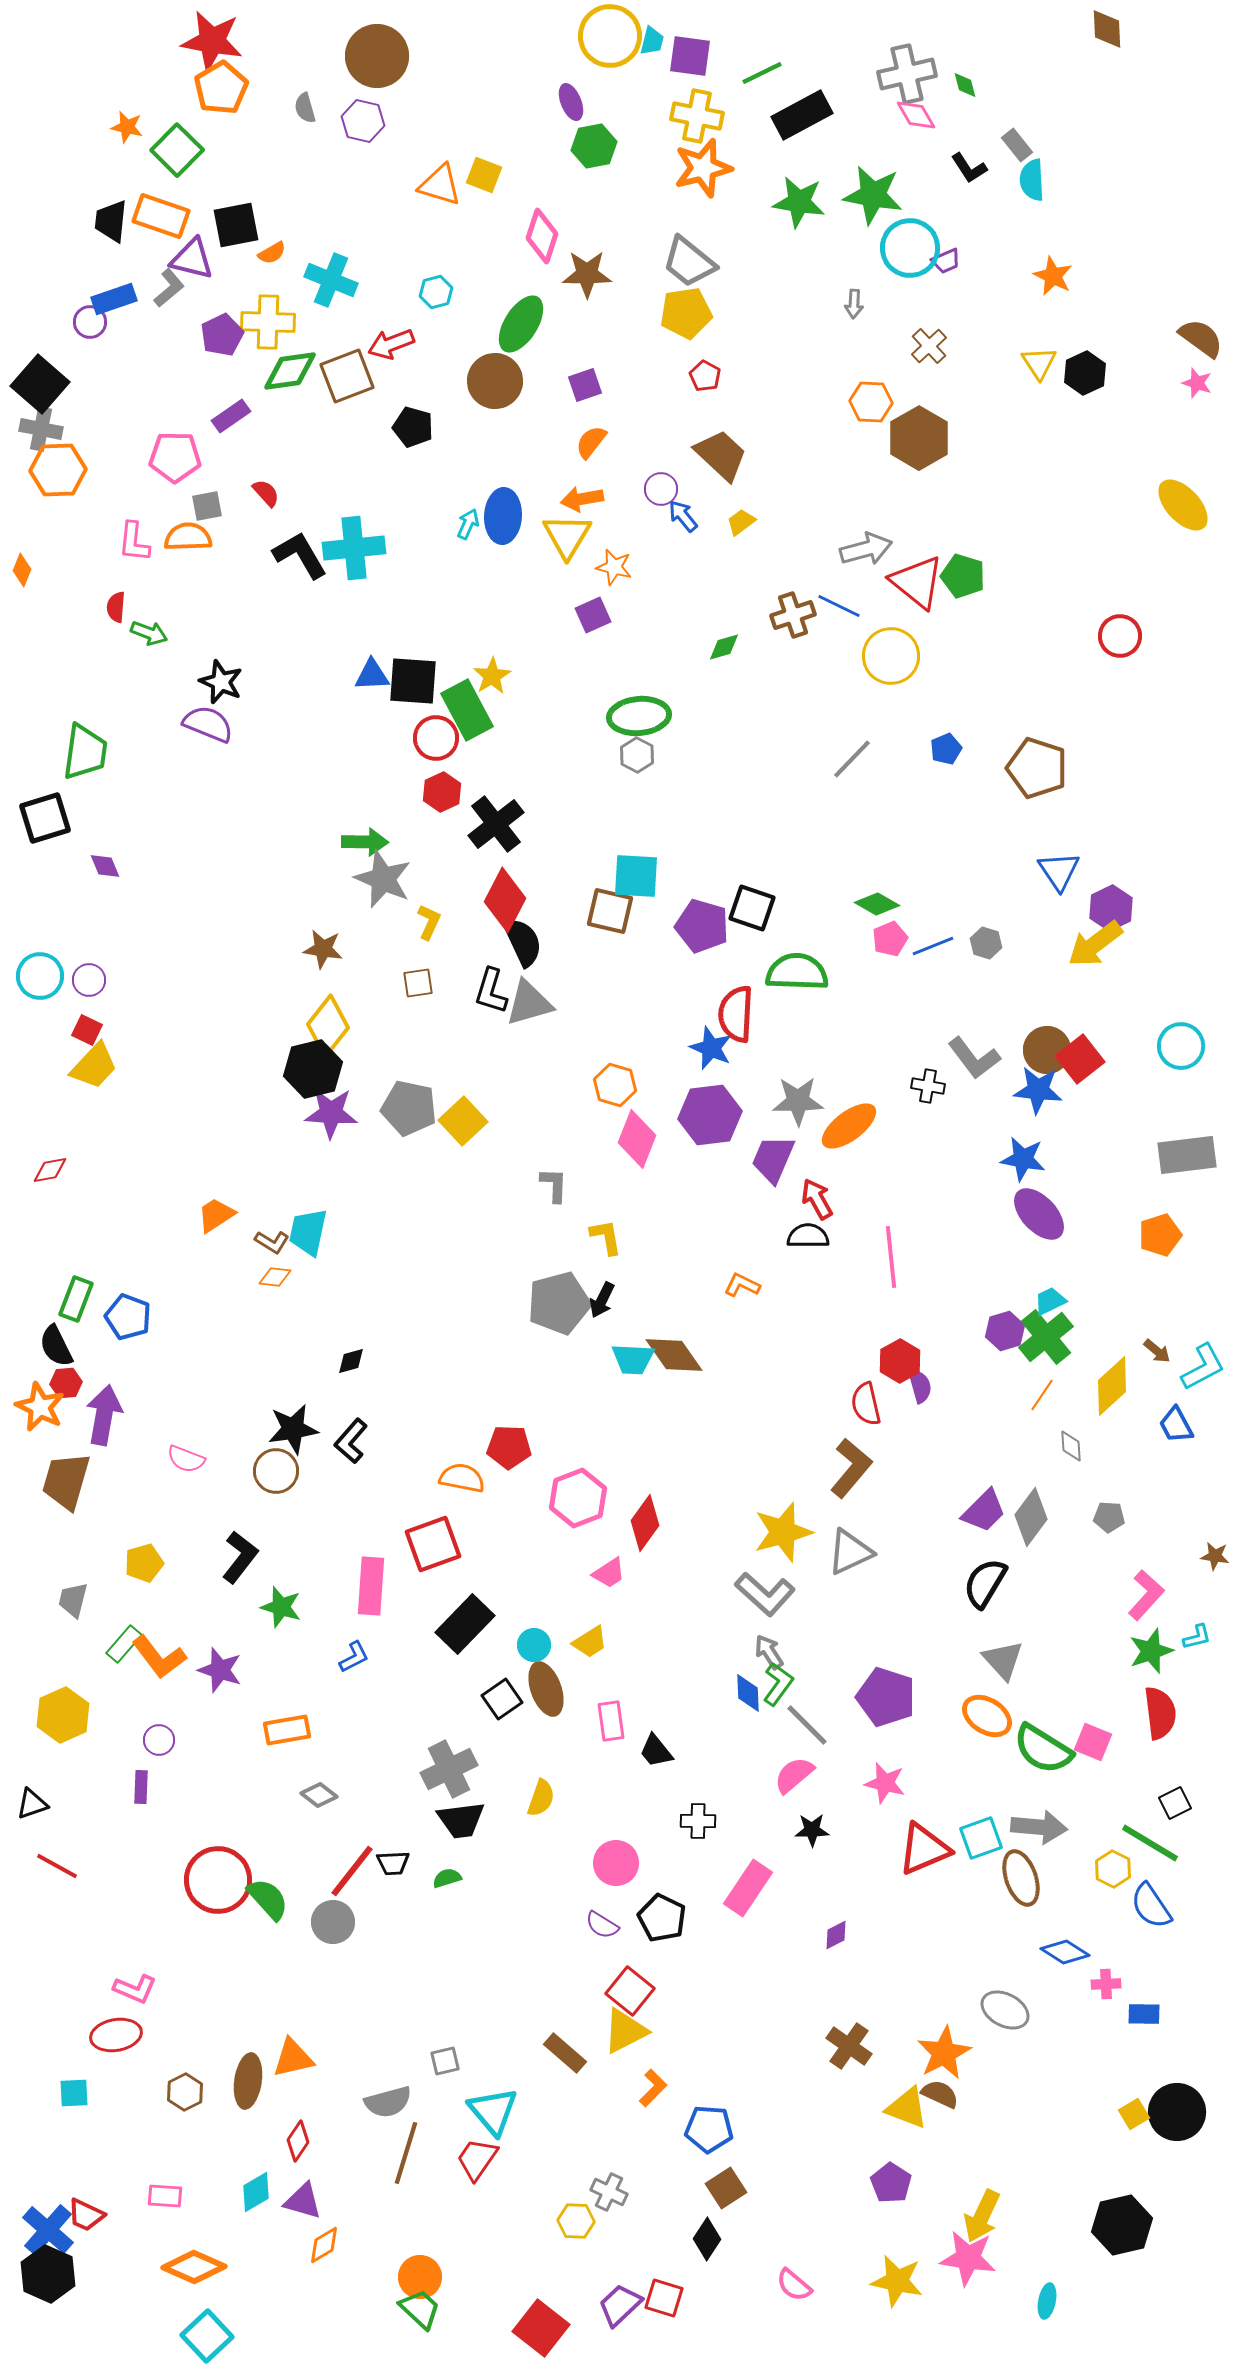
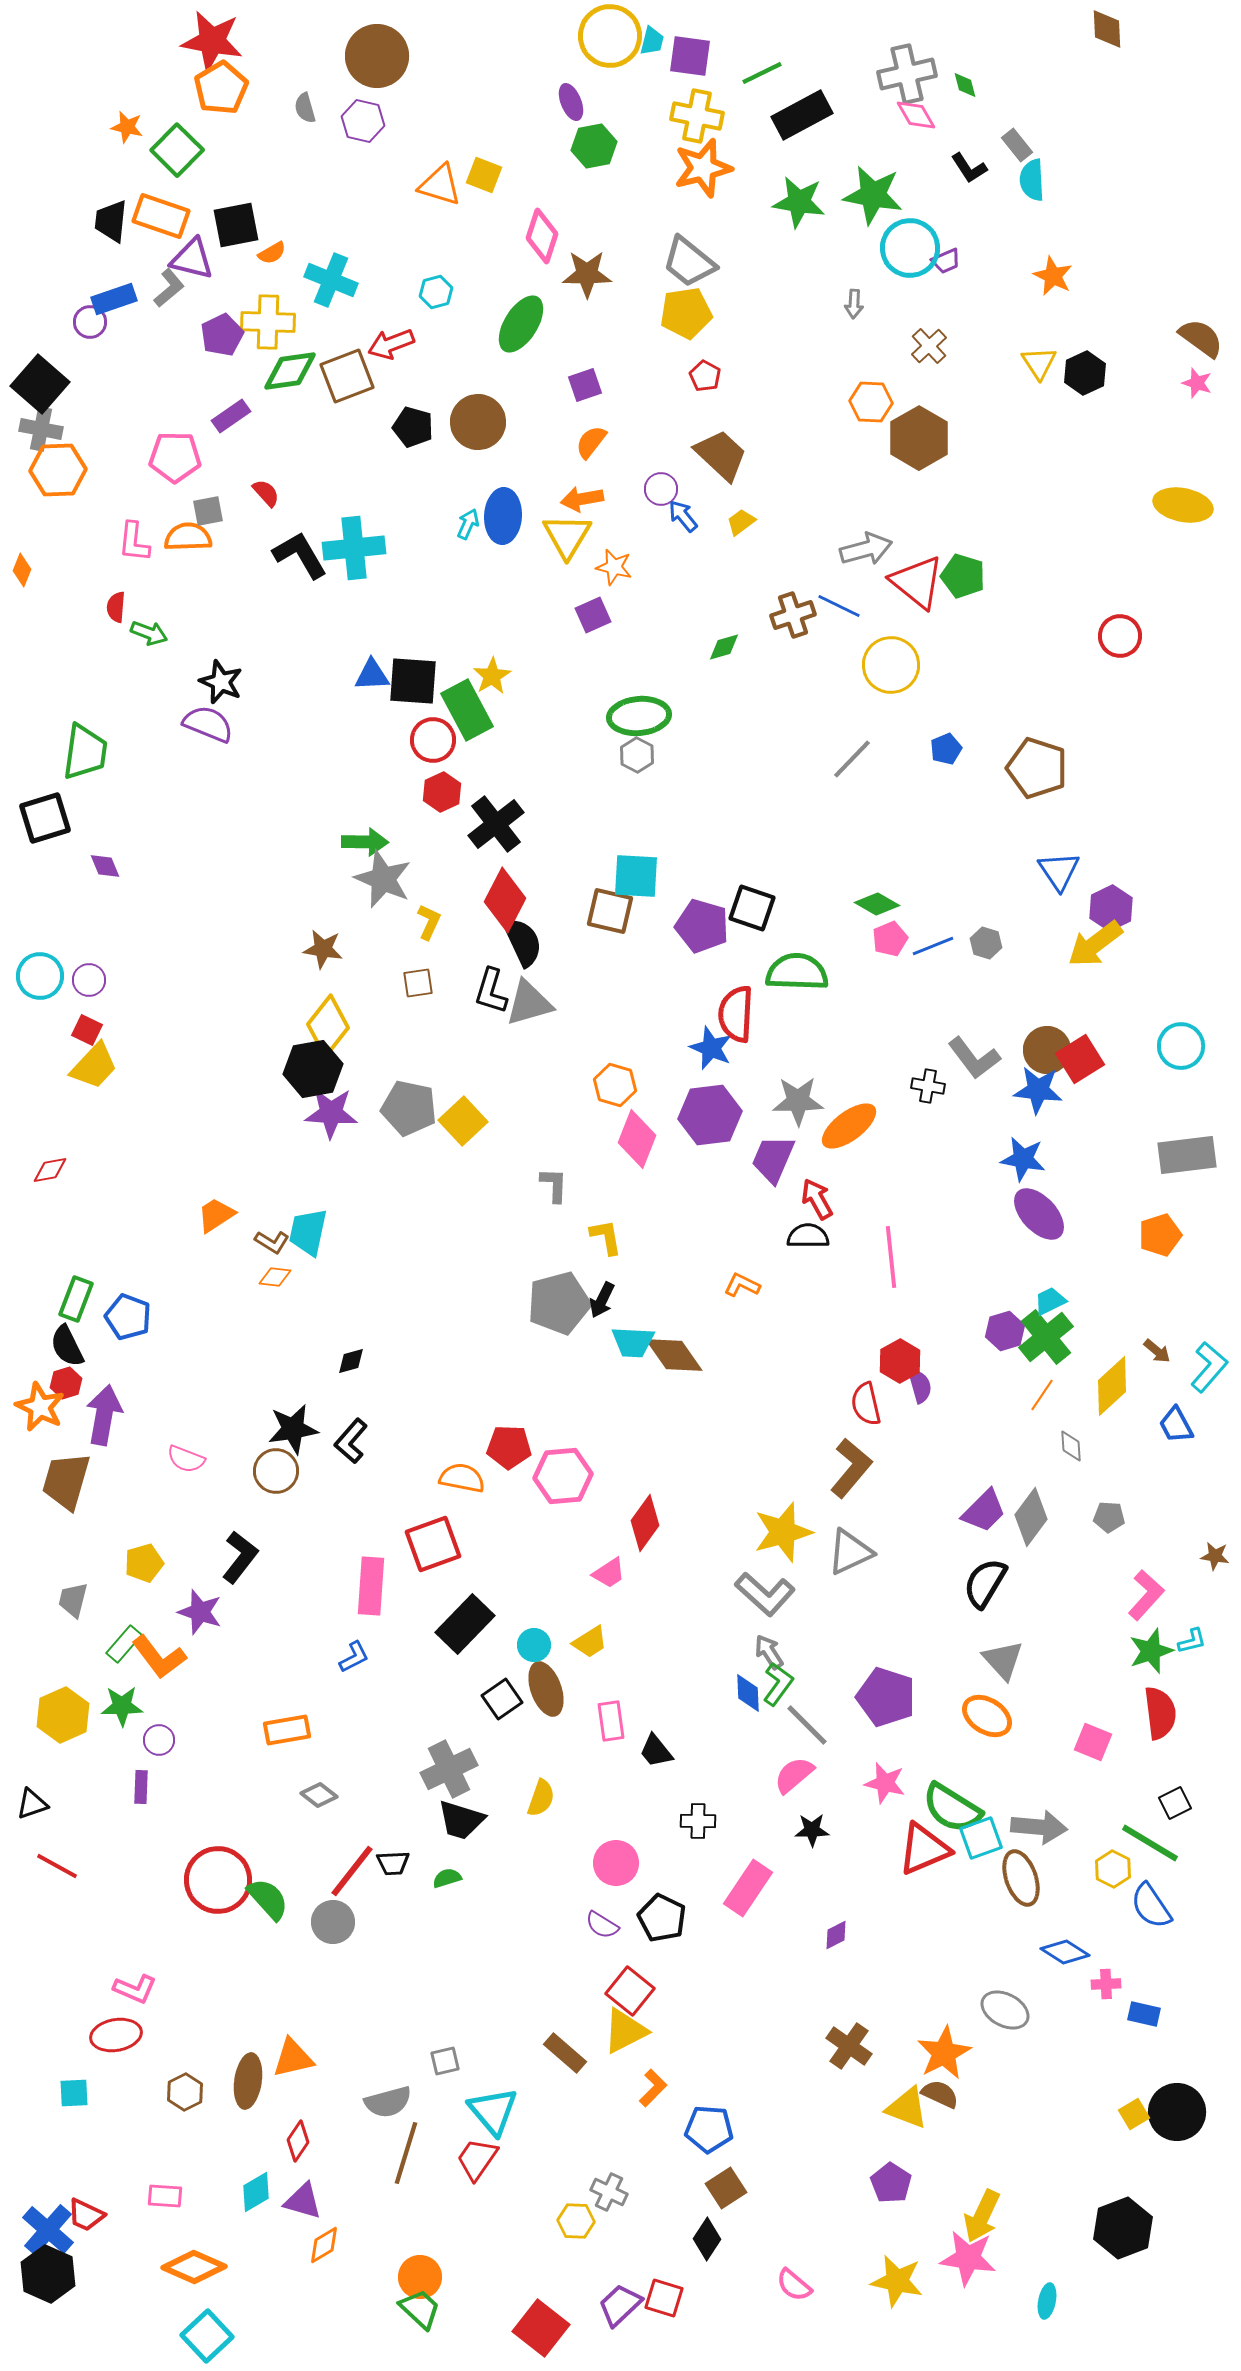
brown circle at (495, 381): moved 17 px left, 41 px down
yellow ellipse at (1183, 505): rotated 36 degrees counterclockwise
gray square at (207, 506): moved 1 px right, 5 px down
yellow circle at (891, 656): moved 9 px down
red circle at (436, 738): moved 3 px left, 2 px down
red square at (1080, 1059): rotated 6 degrees clockwise
black hexagon at (313, 1069): rotated 4 degrees clockwise
black semicircle at (56, 1346): moved 11 px right
cyan trapezoid at (633, 1359): moved 17 px up
cyan L-shape at (1203, 1367): moved 6 px right; rotated 21 degrees counterclockwise
red hexagon at (66, 1383): rotated 12 degrees counterclockwise
pink hexagon at (578, 1498): moved 15 px left, 22 px up; rotated 16 degrees clockwise
green star at (281, 1607): moved 159 px left, 99 px down; rotated 18 degrees counterclockwise
cyan L-shape at (1197, 1637): moved 5 px left, 4 px down
purple star at (220, 1670): moved 20 px left, 58 px up
green semicircle at (1043, 1749): moved 91 px left, 59 px down
black trapezoid at (461, 1820): rotated 24 degrees clockwise
blue rectangle at (1144, 2014): rotated 12 degrees clockwise
black hexagon at (1122, 2225): moved 1 px right, 3 px down; rotated 8 degrees counterclockwise
